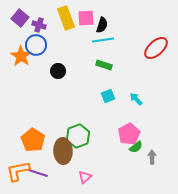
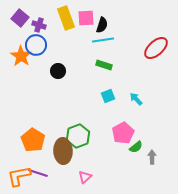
pink pentagon: moved 6 px left, 1 px up
orange L-shape: moved 1 px right, 5 px down
